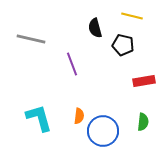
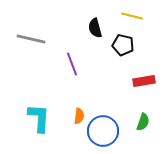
cyan L-shape: rotated 20 degrees clockwise
green semicircle: rotated 12 degrees clockwise
